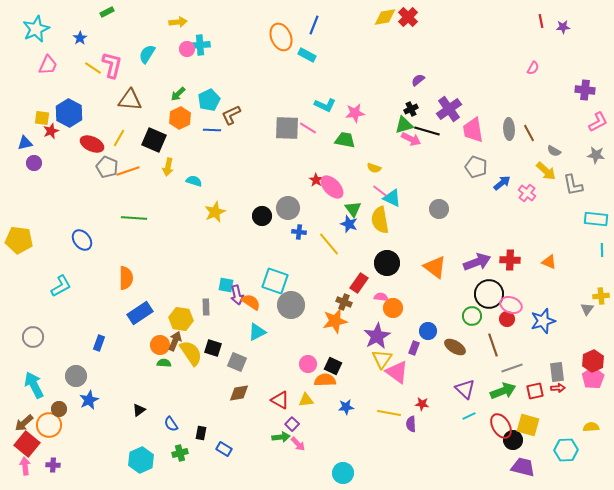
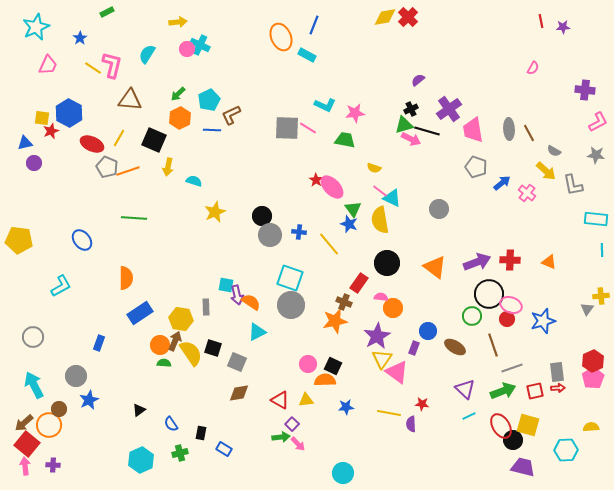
cyan star at (36, 29): moved 2 px up
cyan cross at (200, 45): rotated 30 degrees clockwise
gray circle at (288, 208): moved 18 px left, 27 px down
cyan square at (275, 281): moved 15 px right, 3 px up
